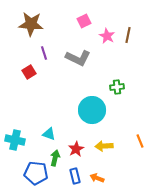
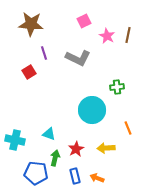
orange line: moved 12 px left, 13 px up
yellow arrow: moved 2 px right, 2 px down
